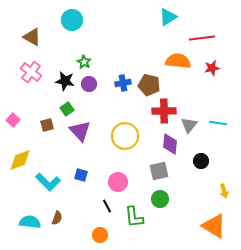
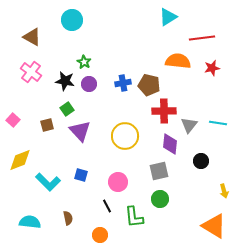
brown semicircle: moved 11 px right; rotated 32 degrees counterclockwise
